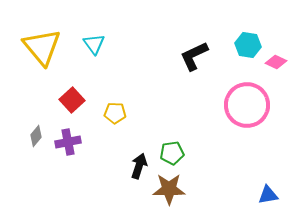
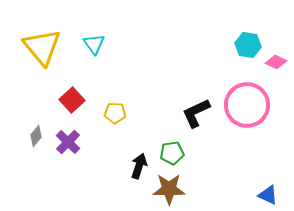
black L-shape: moved 2 px right, 57 px down
purple cross: rotated 35 degrees counterclockwise
blue triangle: rotated 35 degrees clockwise
